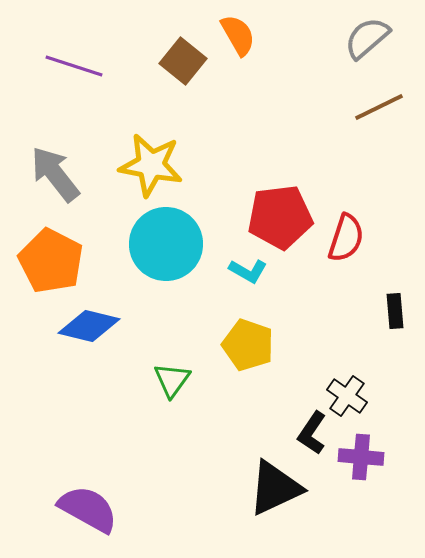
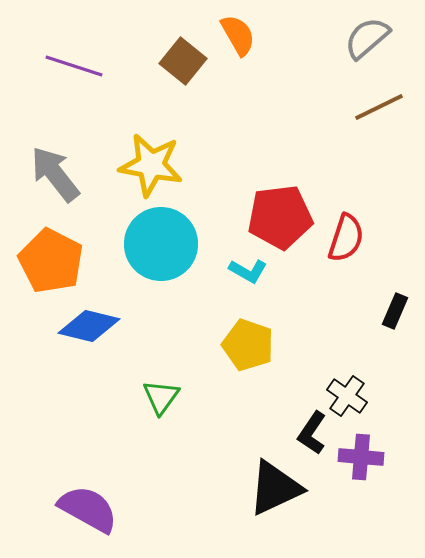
cyan circle: moved 5 px left
black rectangle: rotated 28 degrees clockwise
green triangle: moved 11 px left, 17 px down
